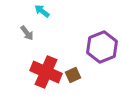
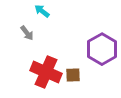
purple hexagon: moved 2 px down; rotated 8 degrees counterclockwise
brown square: rotated 21 degrees clockwise
